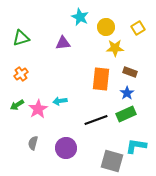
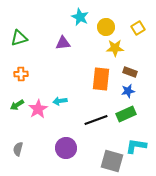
green triangle: moved 2 px left
orange cross: rotated 32 degrees clockwise
blue star: moved 1 px right, 2 px up; rotated 24 degrees clockwise
gray semicircle: moved 15 px left, 6 px down
